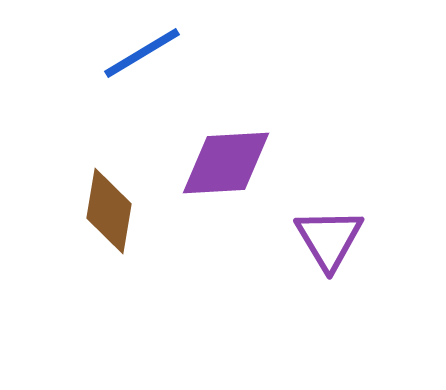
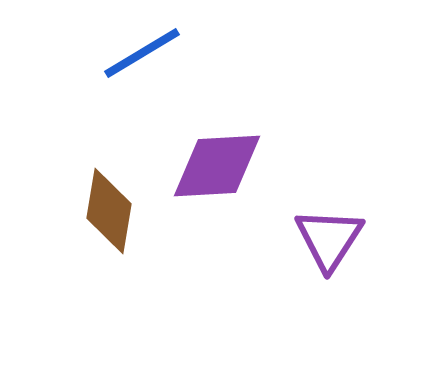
purple diamond: moved 9 px left, 3 px down
purple triangle: rotated 4 degrees clockwise
